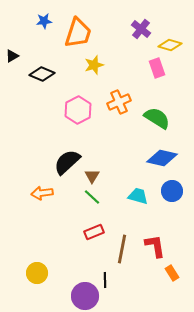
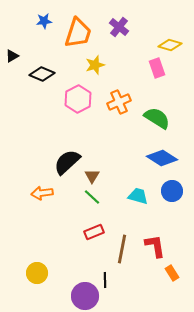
purple cross: moved 22 px left, 2 px up
yellow star: moved 1 px right
pink hexagon: moved 11 px up
blue diamond: rotated 20 degrees clockwise
